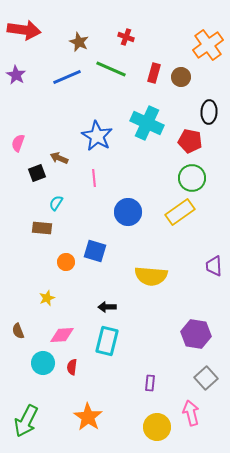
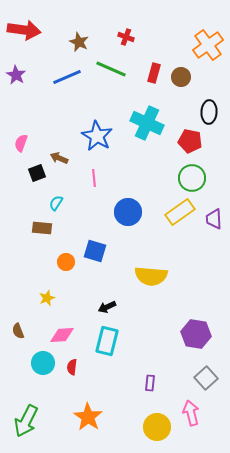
pink semicircle: moved 3 px right
purple trapezoid: moved 47 px up
black arrow: rotated 24 degrees counterclockwise
